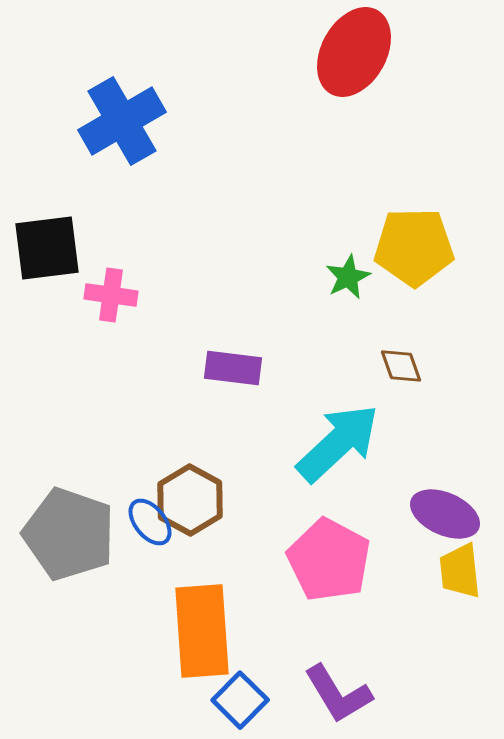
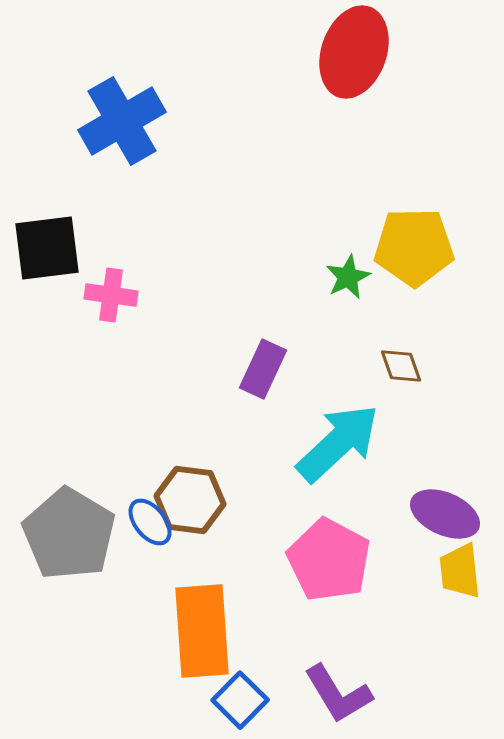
red ellipse: rotated 10 degrees counterclockwise
purple rectangle: moved 30 px right, 1 px down; rotated 72 degrees counterclockwise
brown hexagon: rotated 22 degrees counterclockwise
gray pentagon: rotated 12 degrees clockwise
